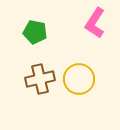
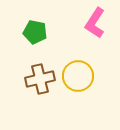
yellow circle: moved 1 px left, 3 px up
